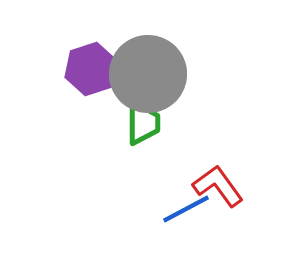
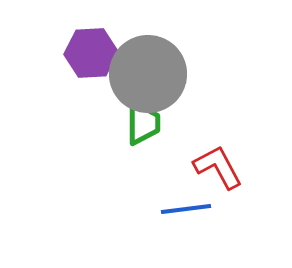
purple hexagon: moved 16 px up; rotated 15 degrees clockwise
red L-shape: moved 19 px up; rotated 8 degrees clockwise
blue line: rotated 21 degrees clockwise
